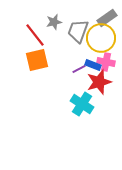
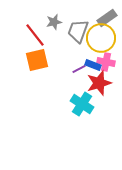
red star: moved 1 px down
